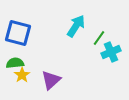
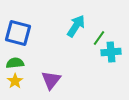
cyan cross: rotated 18 degrees clockwise
yellow star: moved 7 px left, 6 px down
purple triangle: rotated 10 degrees counterclockwise
